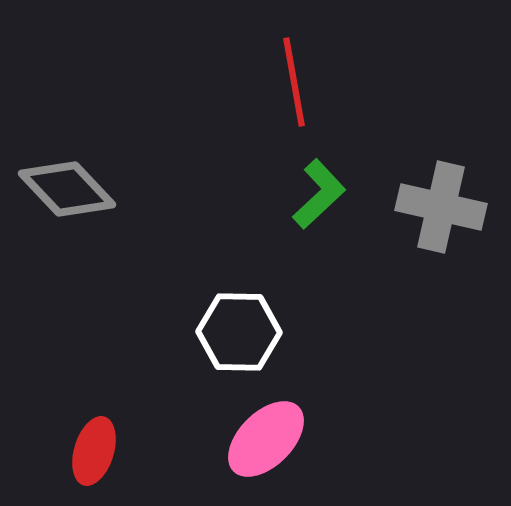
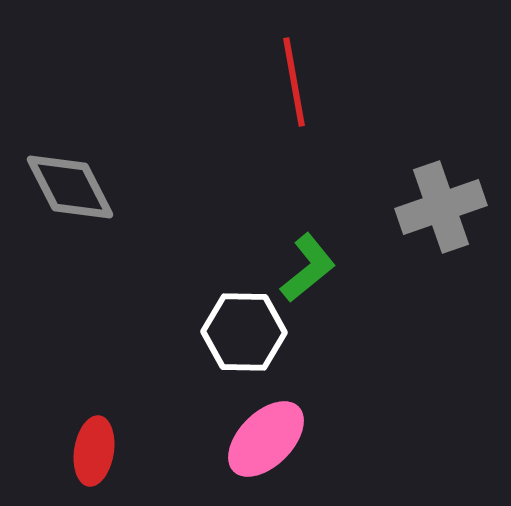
gray diamond: moved 3 px right, 2 px up; rotated 16 degrees clockwise
green L-shape: moved 11 px left, 74 px down; rotated 4 degrees clockwise
gray cross: rotated 32 degrees counterclockwise
white hexagon: moved 5 px right
red ellipse: rotated 8 degrees counterclockwise
